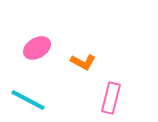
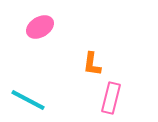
pink ellipse: moved 3 px right, 21 px up
orange L-shape: moved 9 px right, 2 px down; rotated 70 degrees clockwise
